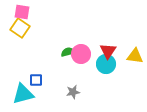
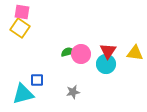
yellow triangle: moved 3 px up
blue square: moved 1 px right
